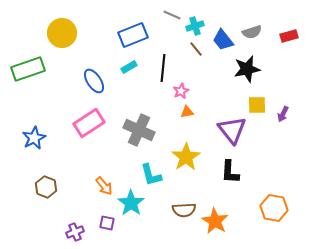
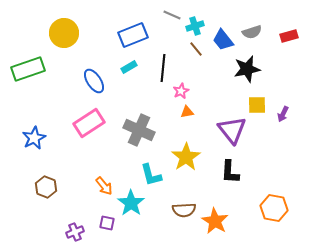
yellow circle: moved 2 px right
